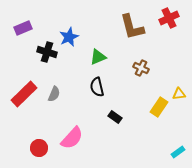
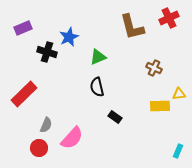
brown cross: moved 13 px right
gray semicircle: moved 8 px left, 31 px down
yellow rectangle: moved 1 px right, 1 px up; rotated 54 degrees clockwise
cyan rectangle: moved 1 px up; rotated 32 degrees counterclockwise
